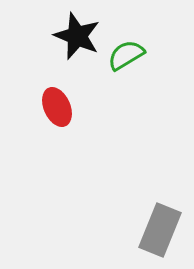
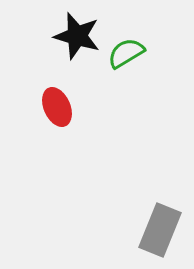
black star: rotated 6 degrees counterclockwise
green semicircle: moved 2 px up
